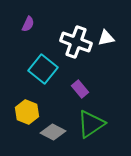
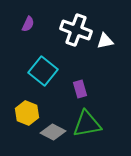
white triangle: moved 1 px left, 3 px down
white cross: moved 12 px up
cyan square: moved 2 px down
purple rectangle: rotated 24 degrees clockwise
yellow hexagon: moved 1 px down
green triangle: moved 4 px left; rotated 24 degrees clockwise
